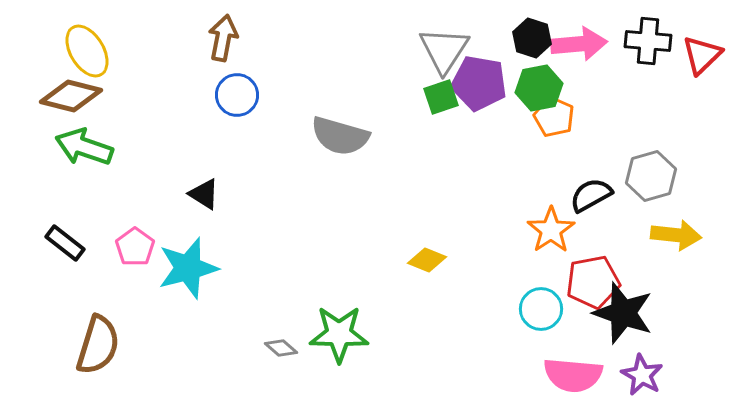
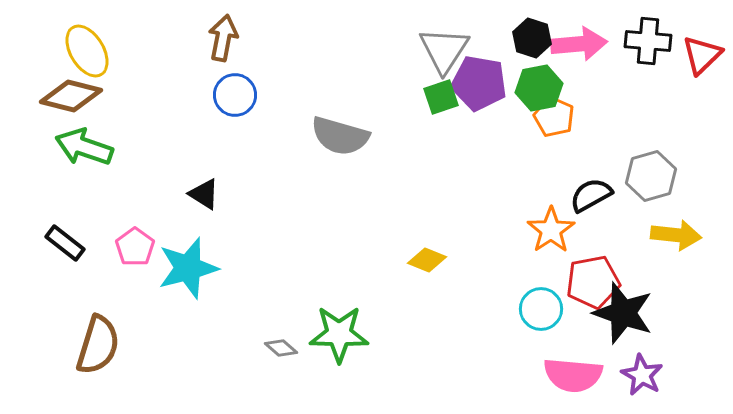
blue circle: moved 2 px left
